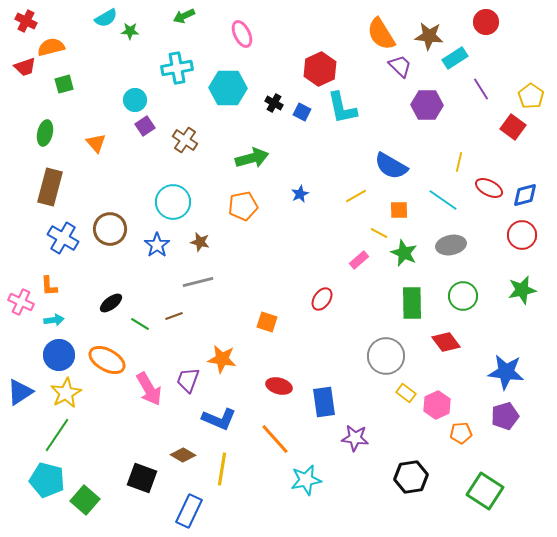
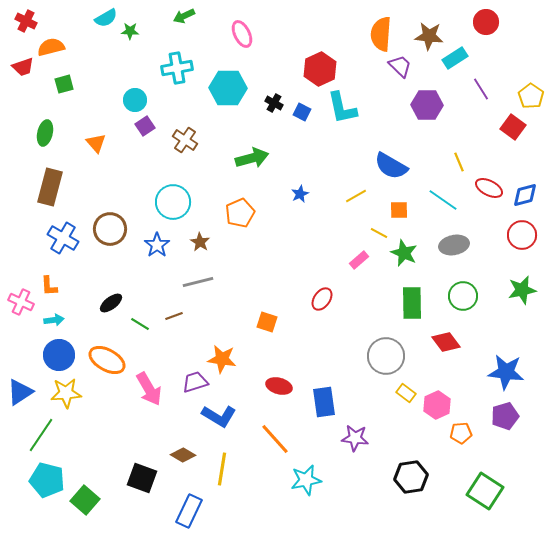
orange semicircle at (381, 34): rotated 36 degrees clockwise
red trapezoid at (25, 67): moved 2 px left
yellow line at (459, 162): rotated 36 degrees counterclockwise
orange pentagon at (243, 206): moved 3 px left, 7 px down; rotated 12 degrees counterclockwise
brown star at (200, 242): rotated 18 degrees clockwise
gray ellipse at (451, 245): moved 3 px right
purple trapezoid at (188, 380): moved 7 px right, 2 px down; rotated 52 degrees clockwise
yellow star at (66, 393): rotated 24 degrees clockwise
blue L-shape at (219, 419): moved 3 px up; rotated 8 degrees clockwise
green line at (57, 435): moved 16 px left
